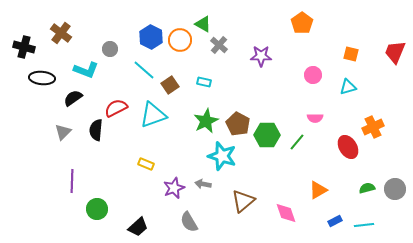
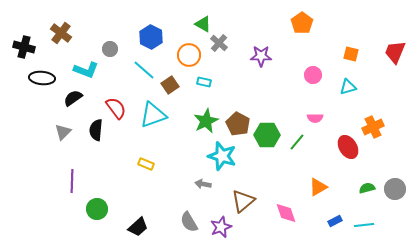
orange circle at (180, 40): moved 9 px right, 15 px down
gray cross at (219, 45): moved 2 px up
red semicircle at (116, 108): rotated 80 degrees clockwise
purple star at (174, 188): moved 47 px right, 39 px down
orange triangle at (318, 190): moved 3 px up
